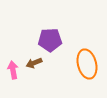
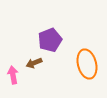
purple pentagon: rotated 20 degrees counterclockwise
pink arrow: moved 5 px down
